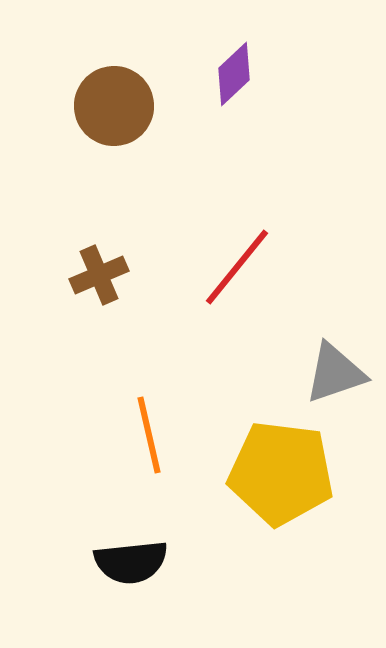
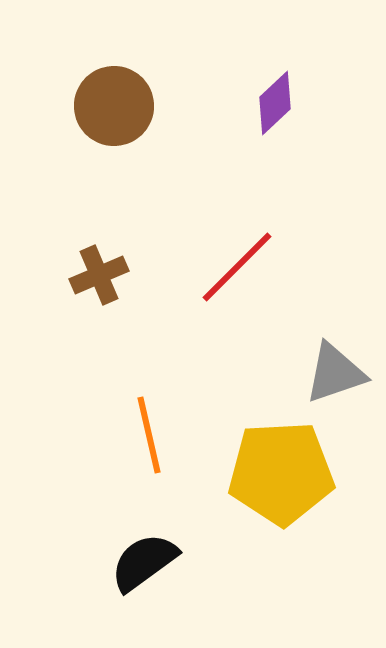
purple diamond: moved 41 px right, 29 px down
red line: rotated 6 degrees clockwise
yellow pentagon: rotated 10 degrees counterclockwise
black semicircle: moved 13 px right; rotated 150 degrees clockwise
